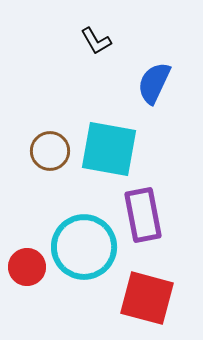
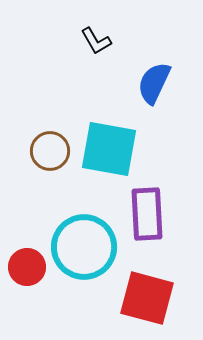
purple rectangle: moved 4 px right, 1 px up; rotated 8 degrees clockwise
